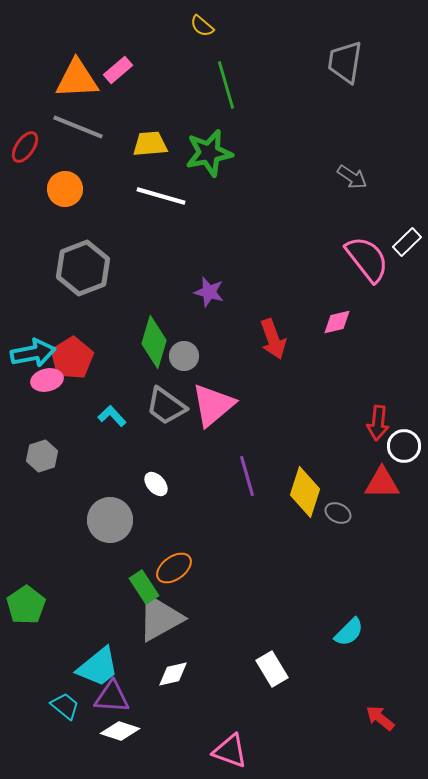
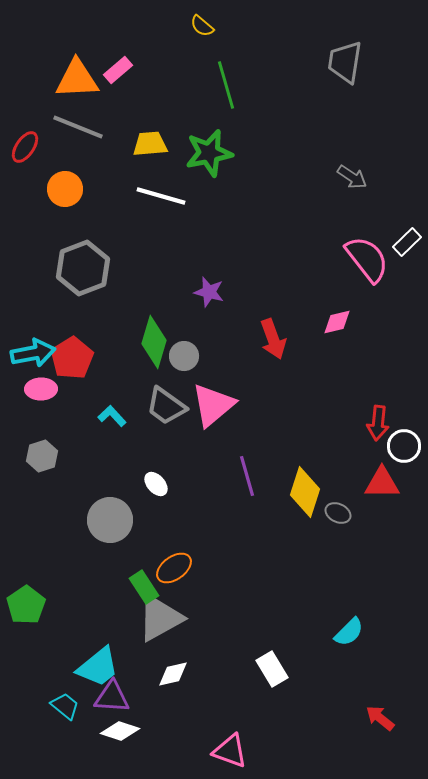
pink ellipse at (47, 380): moved 6 px left, 9 px down; rotated 12 degrees clockwise
